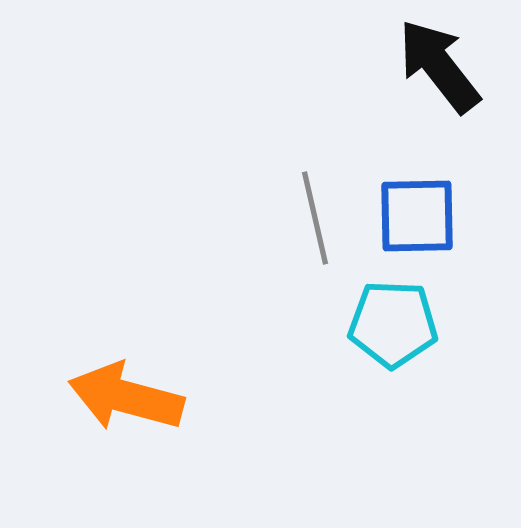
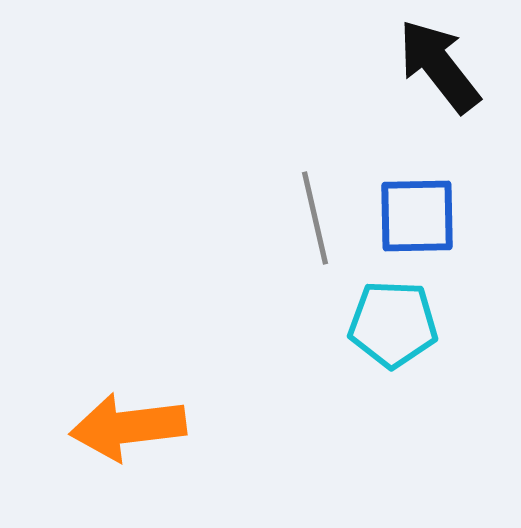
orange arrow: moved 2 px right, 30 px down; rotated 22 degrees counterclockwise
